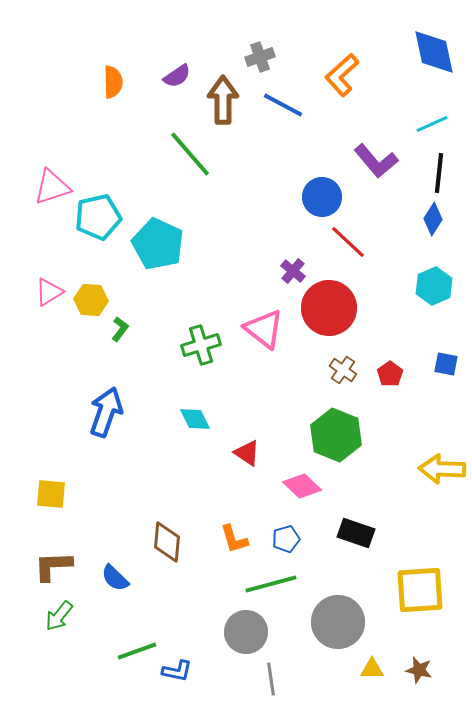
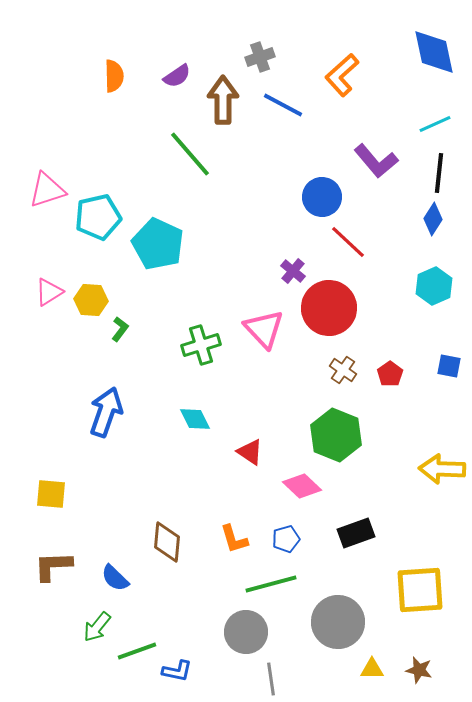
orange semicircle at (113, 82): moved 1 px right, 6 px up
cyan line at (432, 124): moved 3 px right
pink triangle at (52, 187): moved 5 px left, 3 px down
pink triangle at (264, 329): rotated 9 degrees clockwise
blue square at (446, 364): moved 3 px right, 2 px down
red triangle at (247, 453): moved 3 px right, 1 px up
black rectangle at (356, 533): rotated 39 degrees counterclockwise
green arrow at (59, 616): moved 38 px right, 11 px down
